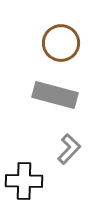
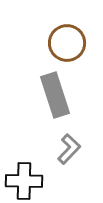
brown circle: moved 6 px right
gray rectangle: rotated 57 degrees clockwise
